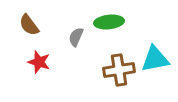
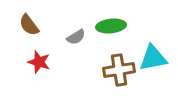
green ellipse: moved 2 px right, 4 px down
gray semicircle: rotated 144 degrees counterclockwise
cyan triangle: moved 2 px left, 1 px up
